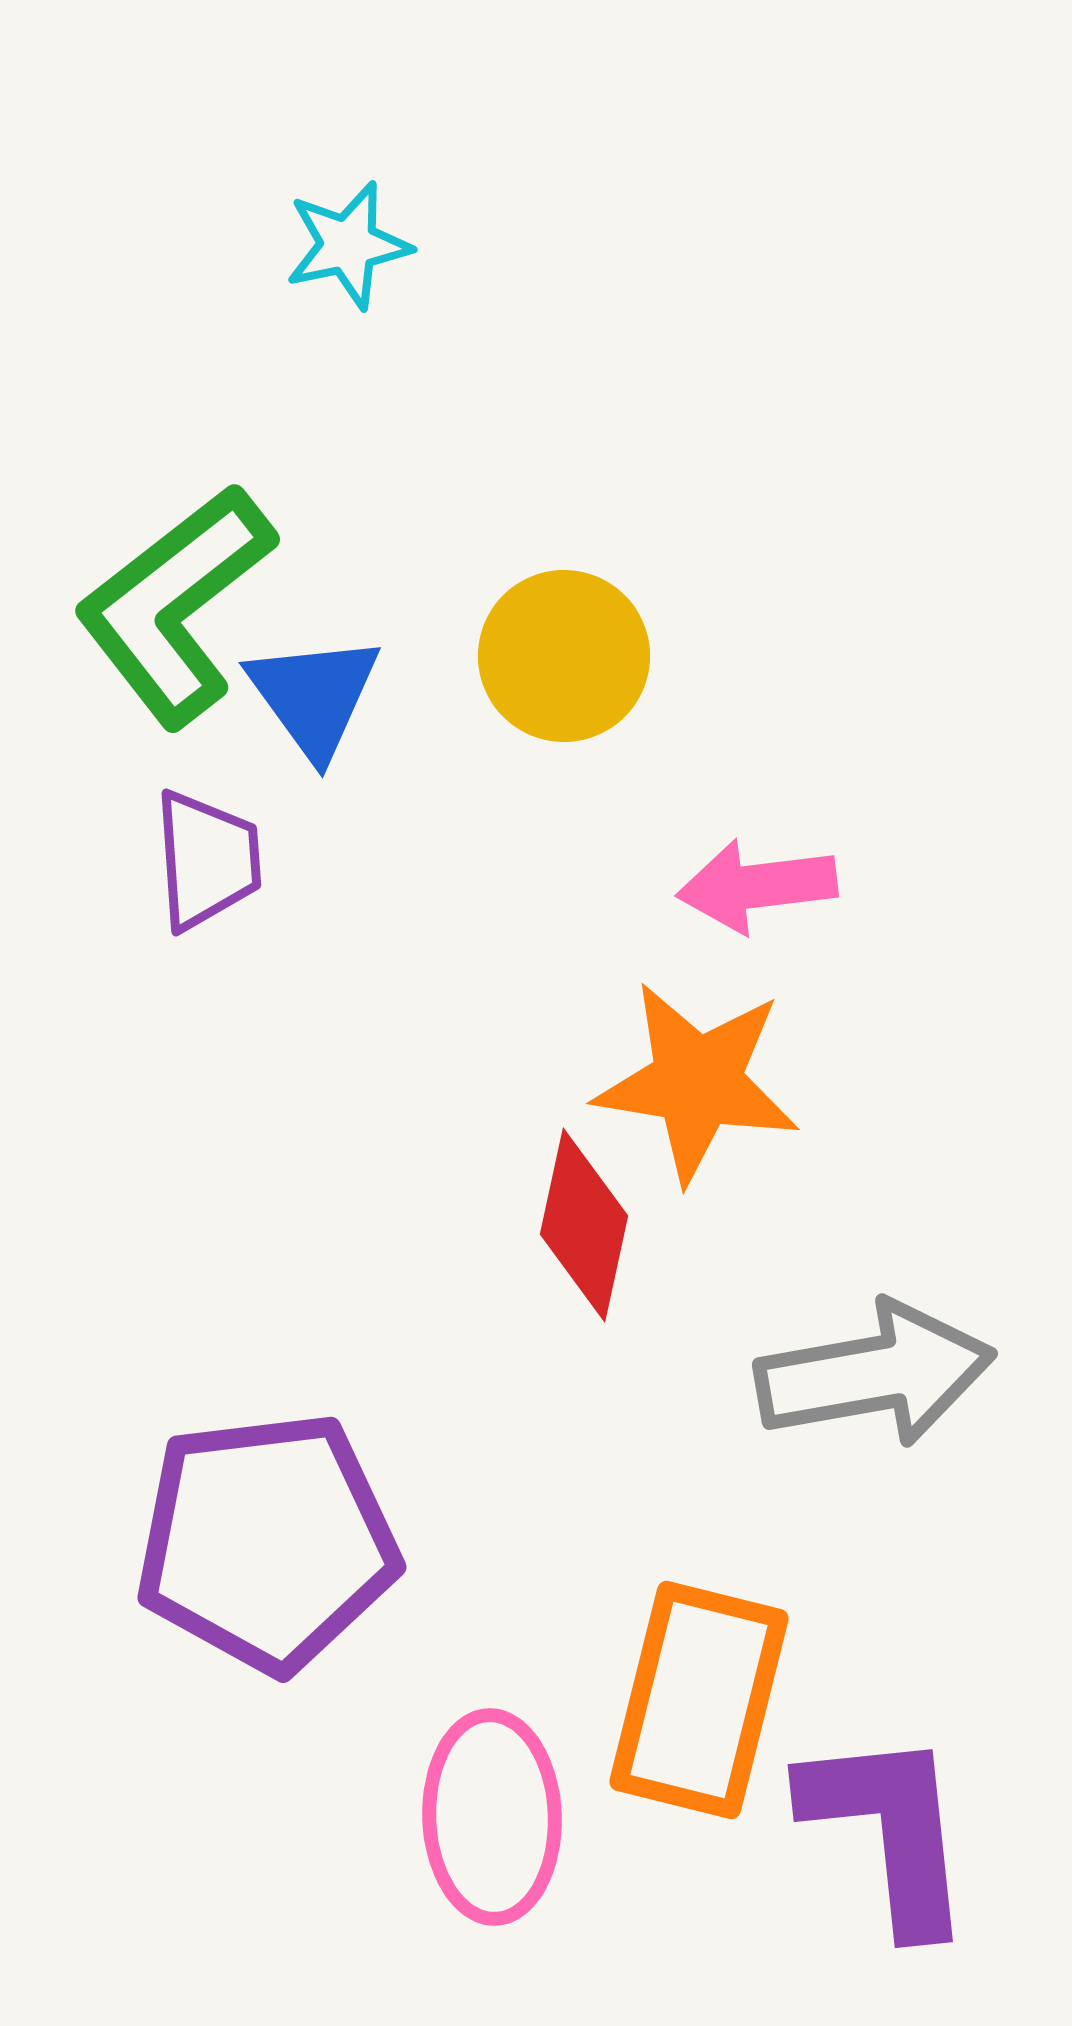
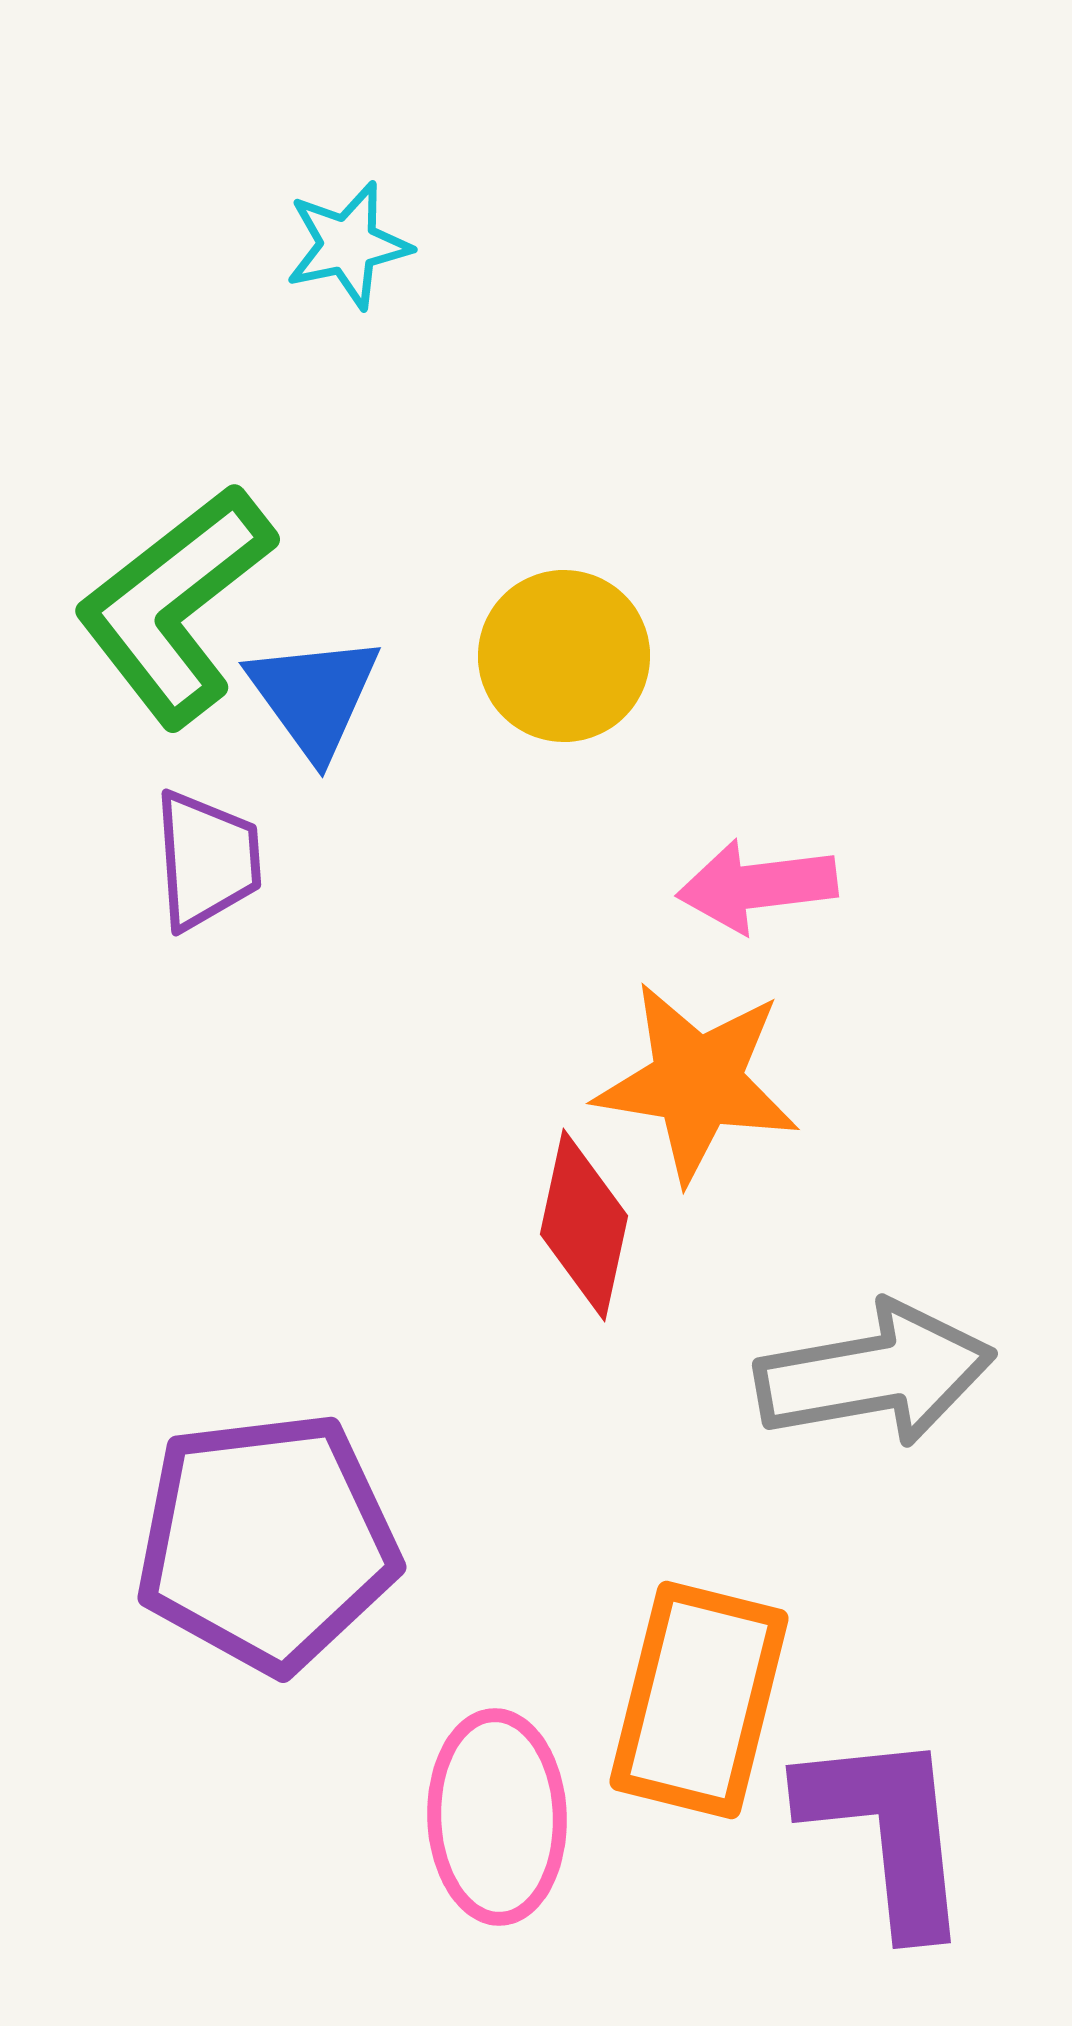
pink ellipse: moved 5 px right
purple L-shape: moved 2 px left, 1 px down
